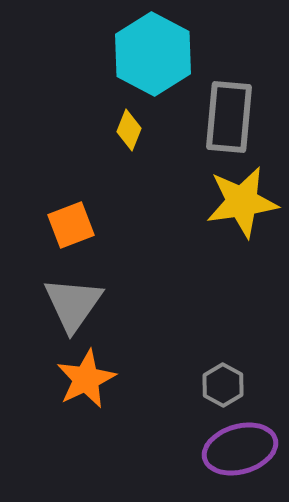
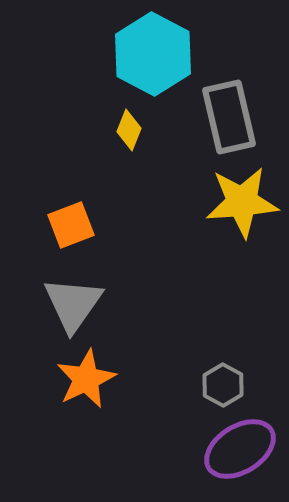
gray rectangle: rotated 18 degrees counterclockwise
yellow star: rotated 4 degrees clockwise
purple ellipse: rotated 16 degrees counterclockwise
